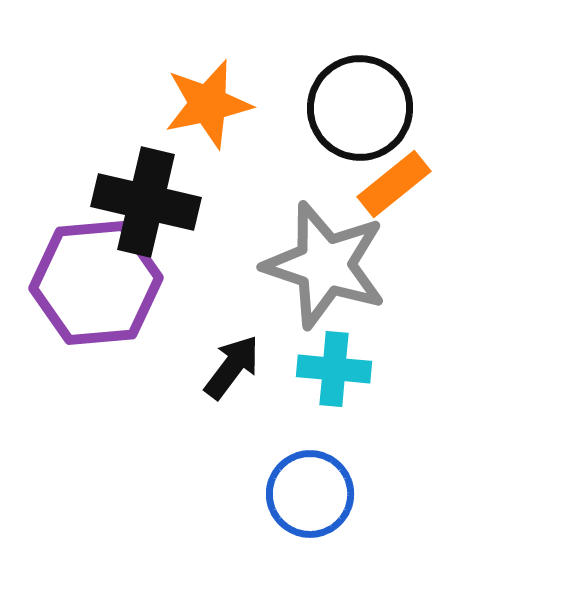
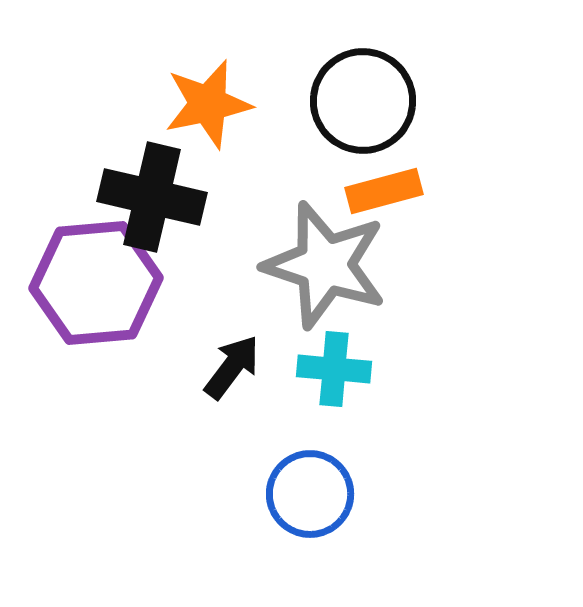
black circle: moved 3 px right, 7 px up
orange rectangle: moved 10 px left, 7 px down; rotated 24 degrees clockwise
black cross: moved 6 px right, 5 px up
